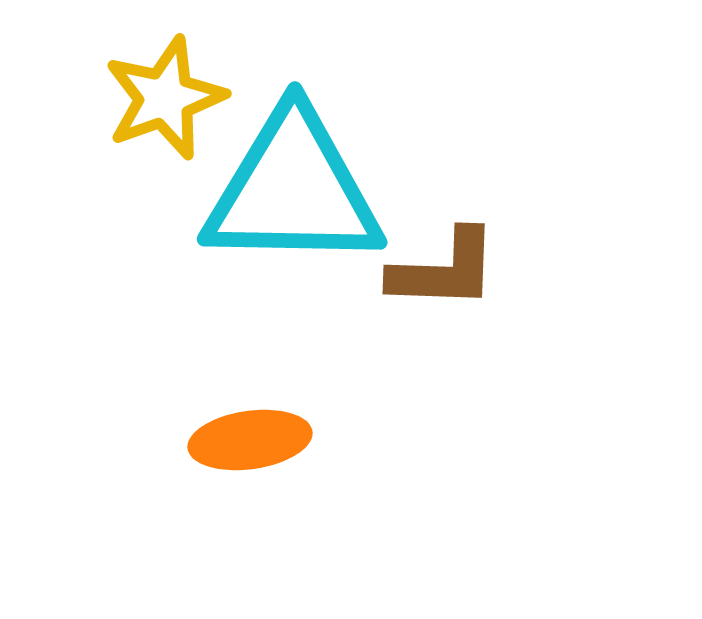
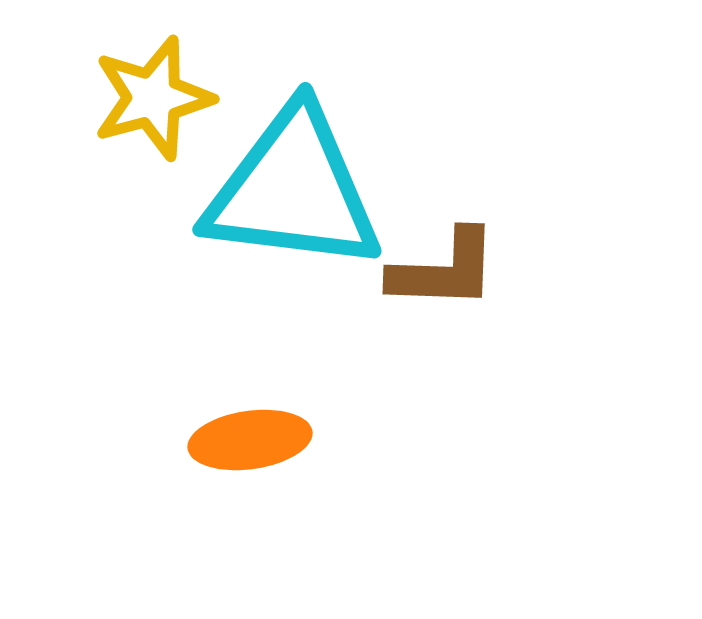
yellow star: moved 12 px left; rotated 5 degrees clockwise
cyan triangle: rotated 6 degrees clockwise
